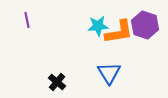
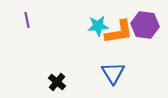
purple hexagon: rotated 12 degrees counterclockwise
blue triangle: moved 4 px right
